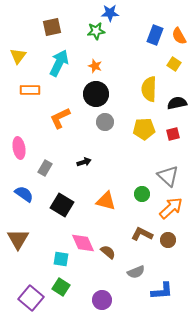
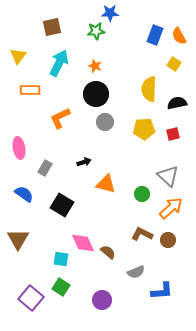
orange triangle: moved 17 px up
